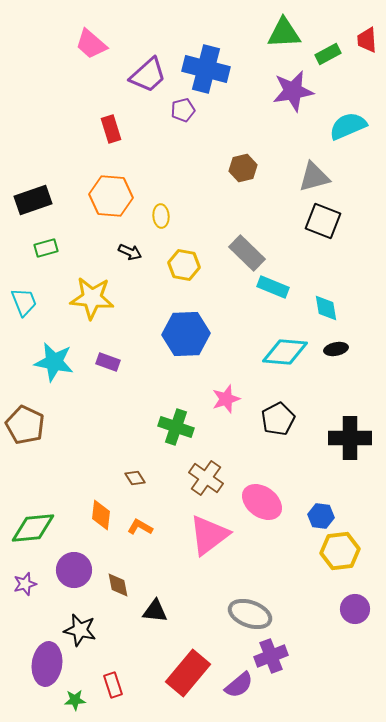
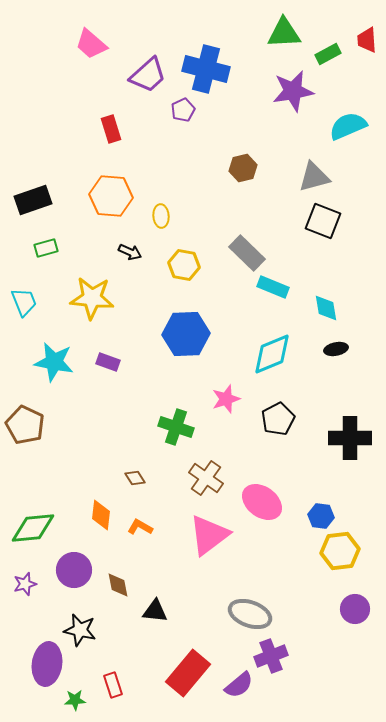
purple pentagon at (183, 110): rotated 10 degrees counterclockwise
cyan diamond at (285, 352): moved 13 px left, 2 px down; rotated 27 degrees counterclockwise
